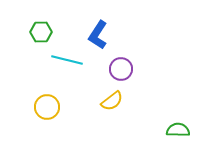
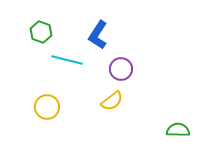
green hexagon: rotated 20 degrees clockwise
